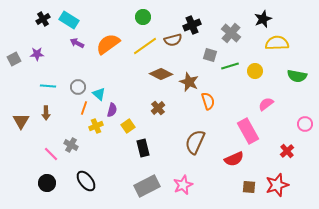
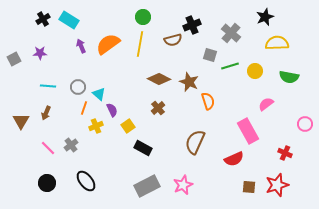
black star at (263, 19): moved 2 px right, 2 px up
purple arrow at (77, 43): moved 4 px right, 3 px down; rotated 40 degrees clockwise
yellow line at (145, 46): moved 5 px left, 2 px up; rotated 45 degrees counterclockwise
purple star at (37, 54): moved 3 px right, 1 px up
brown diamond at (161, 74): moved 2 px left, 5 px down
green semicircle at (297, 76): moved 8 px left, 1 px down
purple semicircle at (112, 110): rotated 40 degrees counterclockwise
brown arrow at (46, 113): rotated 24 degrees clockwise
gray cross at (71, 145): rotated 24 degrees clockwise
black rectangle at (143, 148): rotated 48 degrees counterclockwise
red cross at (287, 151): moved 2 px left, 2 px down; rotated 24 degrees counterclockwise
pink line at (51, 154): moved 3 px left, 6 px up
